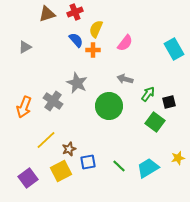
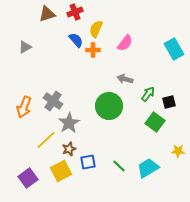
gray star: moved 8 px left, 40 px down; rotated 15 degrees clockwise
yellow star: moved 7 px up; rotated 16 degrees clockwise
